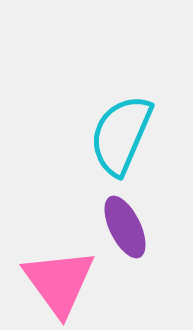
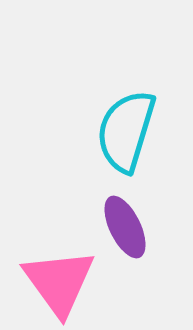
cyan semicircle: moved 5 px right, 4 px up; rotated 6 degrees counterclockwise
